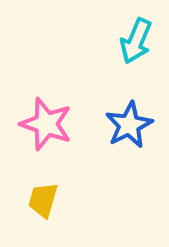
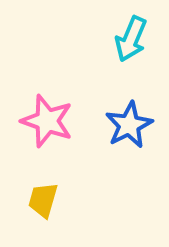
cyan arrow: moved 5 px left, 2 px up
pink star: moved 1 px right, 3 px up
